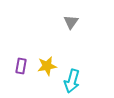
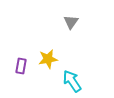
yellow star: moved 1 px right, 7 px up
cyan arrow: rotated 130 degrees clockwise
